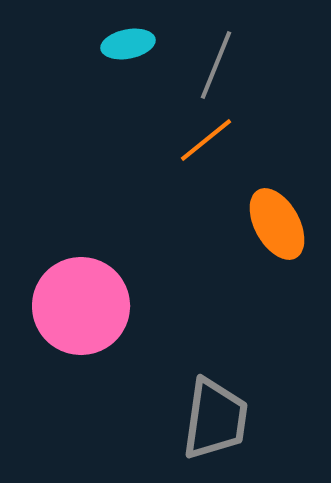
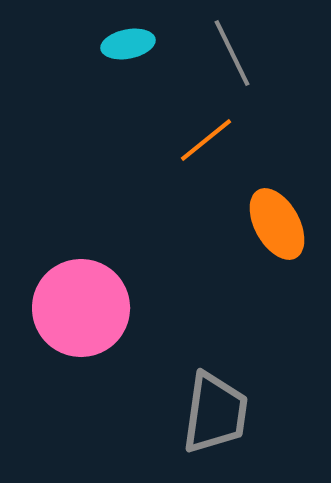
gray line: moved 16 px right, 12 px up; rotated 48 degrees counterclockwise
pink circle: moved 2 px down
gray trapezoid: moved 6 px up
